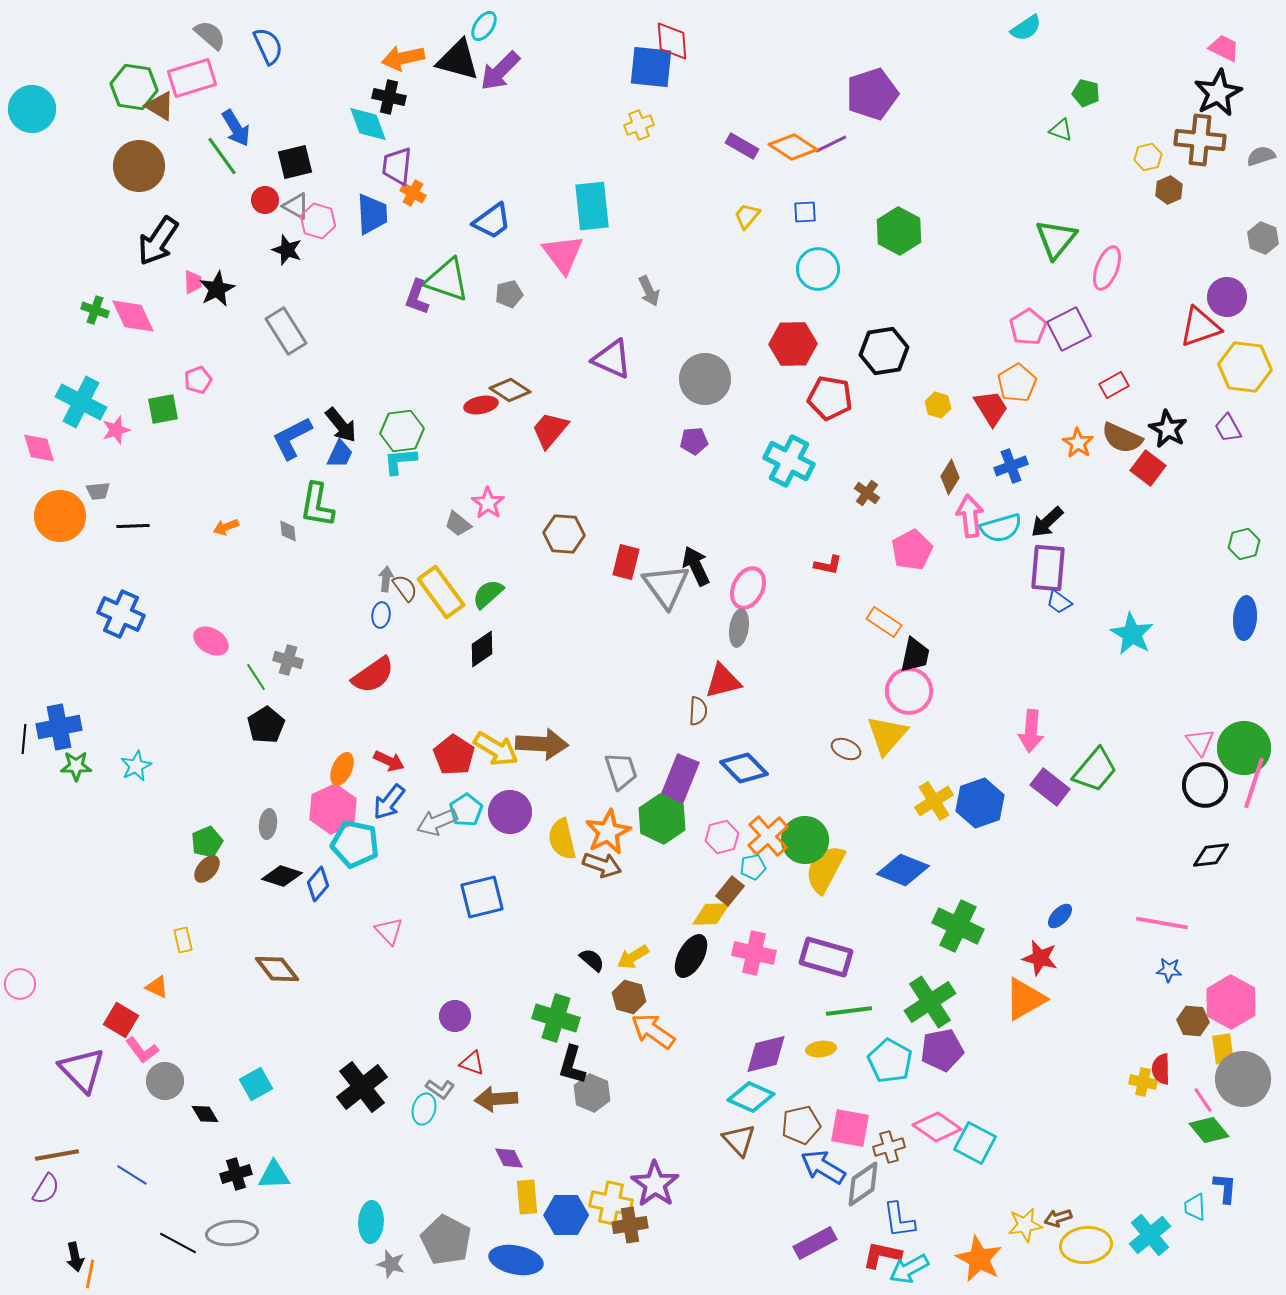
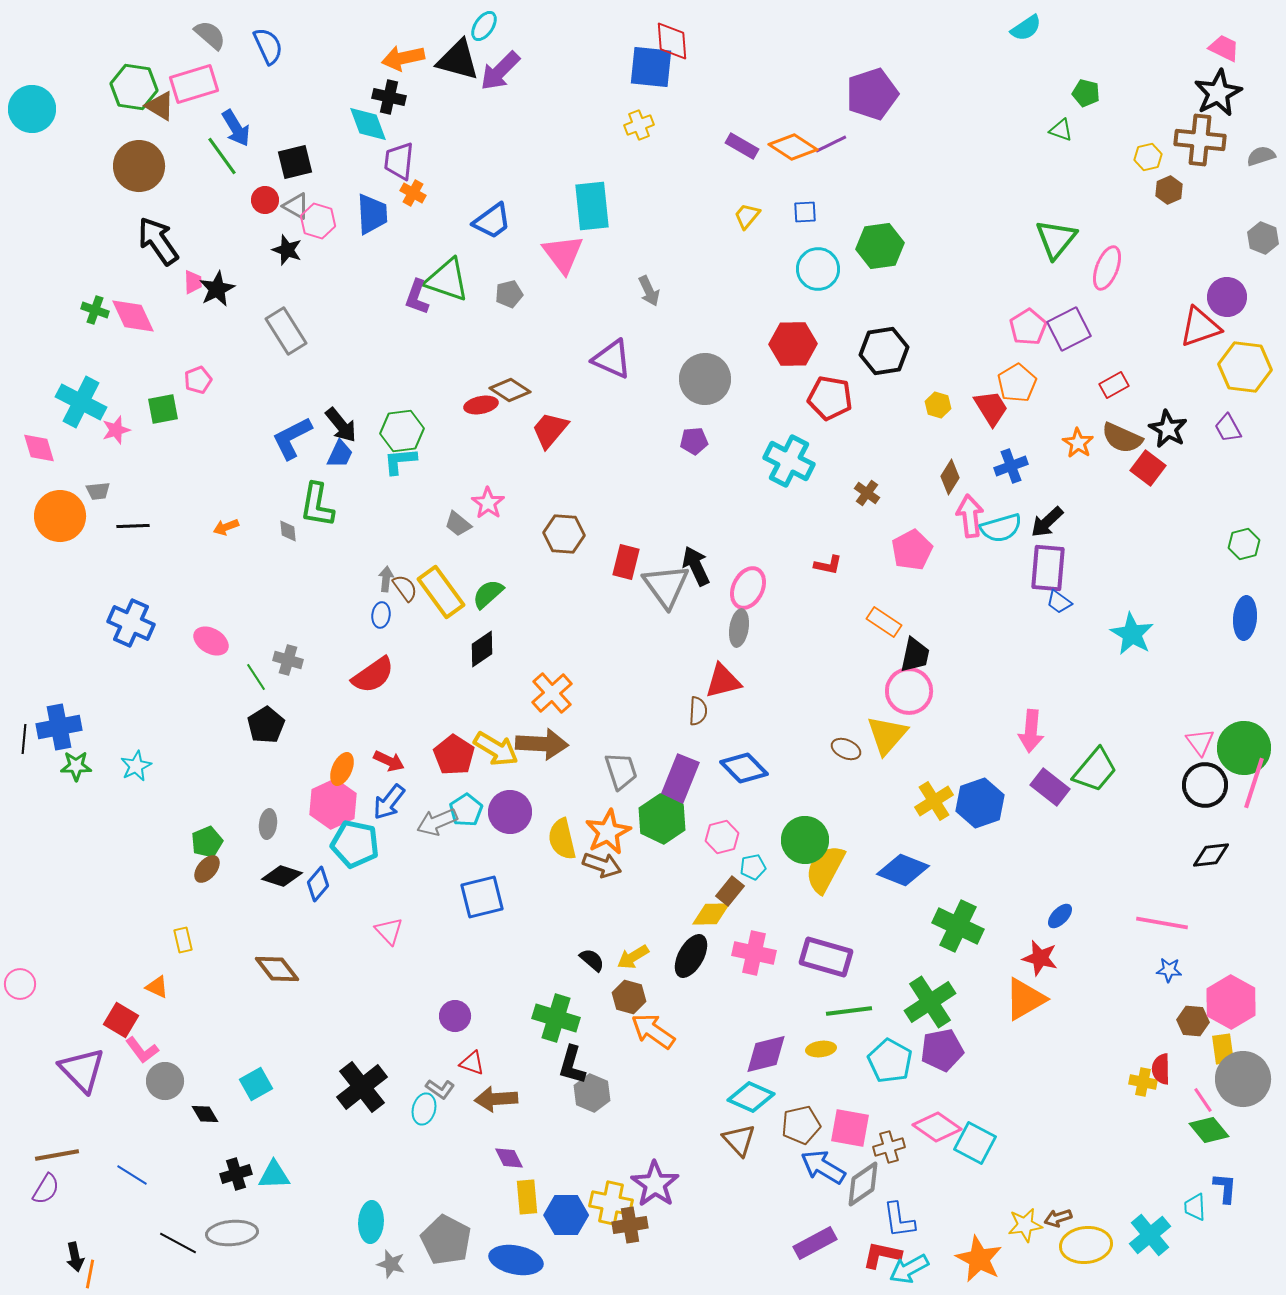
pink rectangle at (192, 78): moved 2 px right, 6 px down
purple trapezoid at (397, 166): moved 2 px right, 5 px up
green hexagon at (899, 231): moved 19 px left, 15 px down; rotated 24 degrees clockwise
black arrow at (158, 241): rotated 111 degrees clockwise
blue cross at (121, 614): moved 10 px right, 9 px down
pink hexagon at (333, 809): moved 5 px up
orange cross at (768, 836): moved 216 px left, 143 px up
